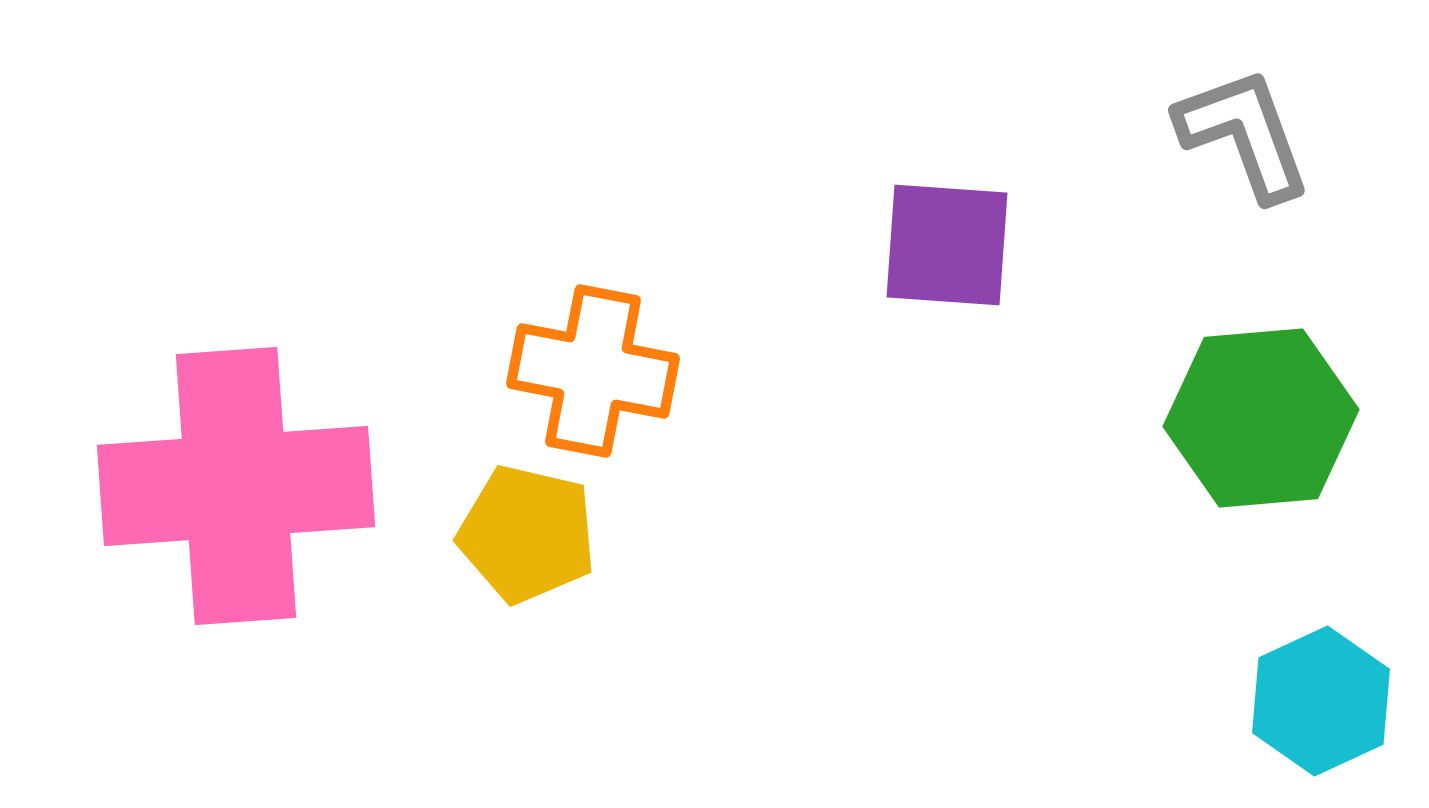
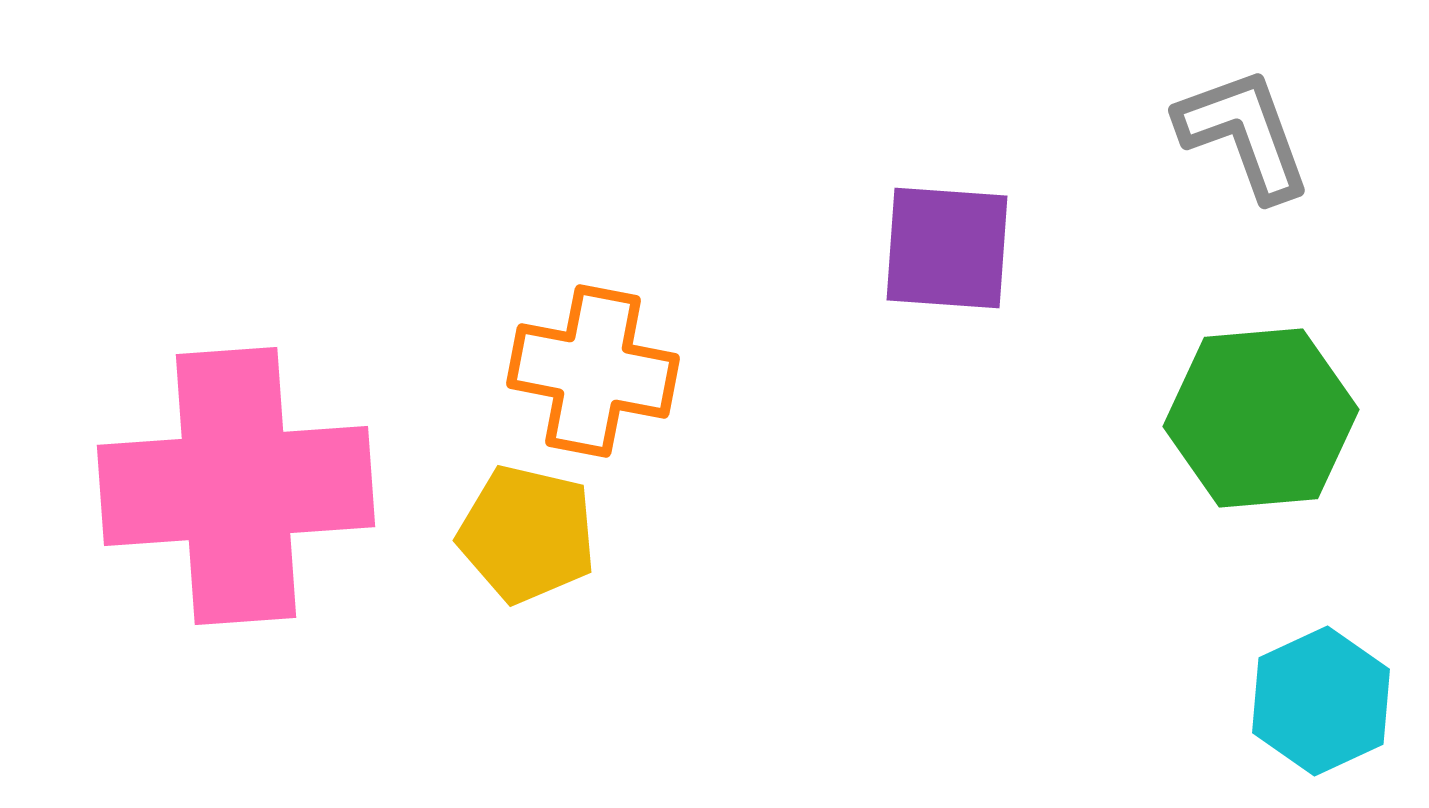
purple square: moved 3 px down
